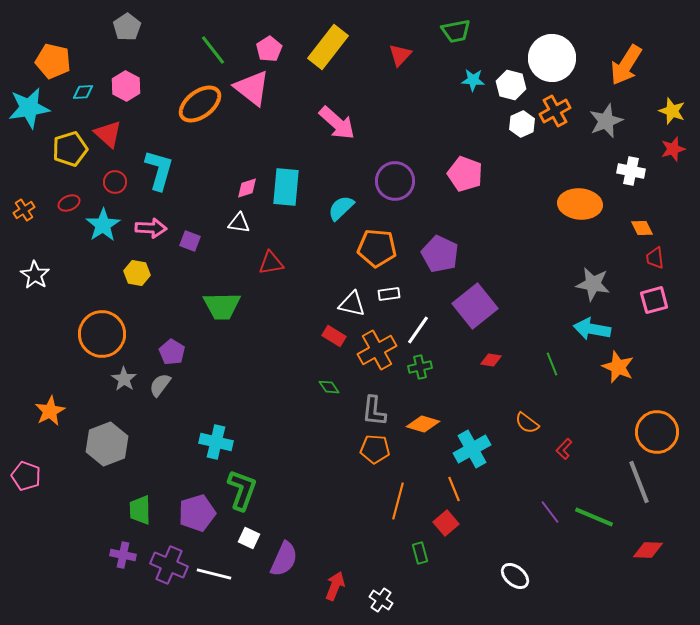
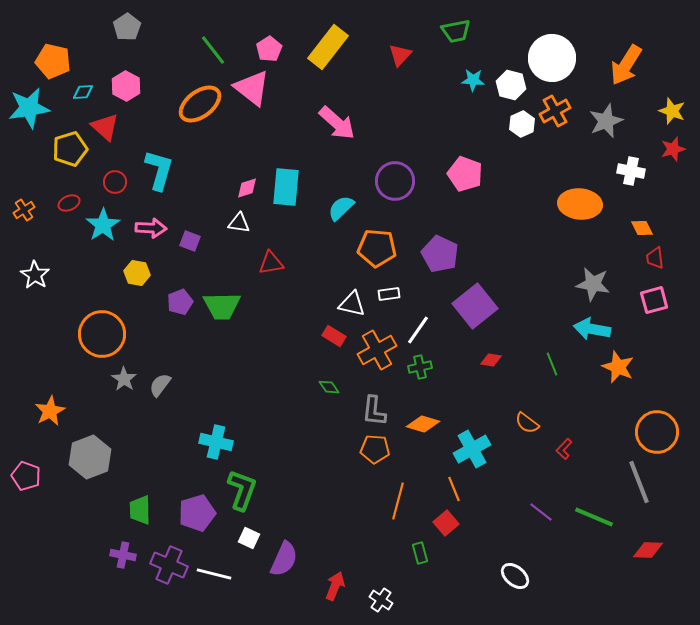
red triangle at (108, 134): moved 3 px left, 7 px up
purple pentagon at (172, 352): moved 8 px right, 50 px up; rotated 20 degrees clockwise
gray hexagon at (107, 444): moved 17 px left, 13 px down
purple line at (550, 512): moved 9 px left; rotated 15 degrees counterclockwise
